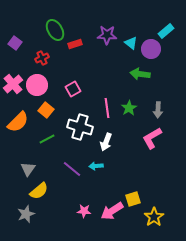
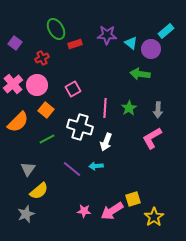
green ellipse: moved 1 px right, 1 px up
pink line: moved 2 px left; rotated 12 degrees clockwise
